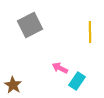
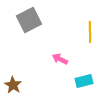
gray square: moved 1 px left, 5 px up
pink arrow: moved 9 px up
cyan rectangle: moved 7 px right; rotated 42 degrees clockwise
